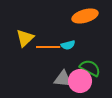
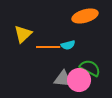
yellow triangle: moved 2 px left, 4 px up
pink circle: moved 1 px left, 1 px up
